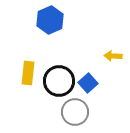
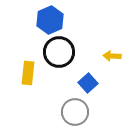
yellow arrow: moved 1 px left
black circle: moved 29 px up
